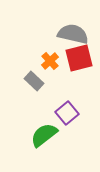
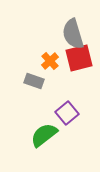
gray semicircle: rotated 120 degrees counterclockwise
gray rectangle: rotated 24 degrees counterclockwise
